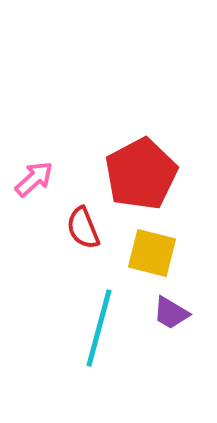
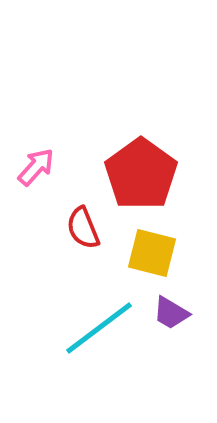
red pentagon: rotated 8 degrees counterclockwise
pink arrow: moved 2 px right, 12 px up; rotated 6 degrees counterclockwise
cyan line: rotated 38 degrees clockwise
